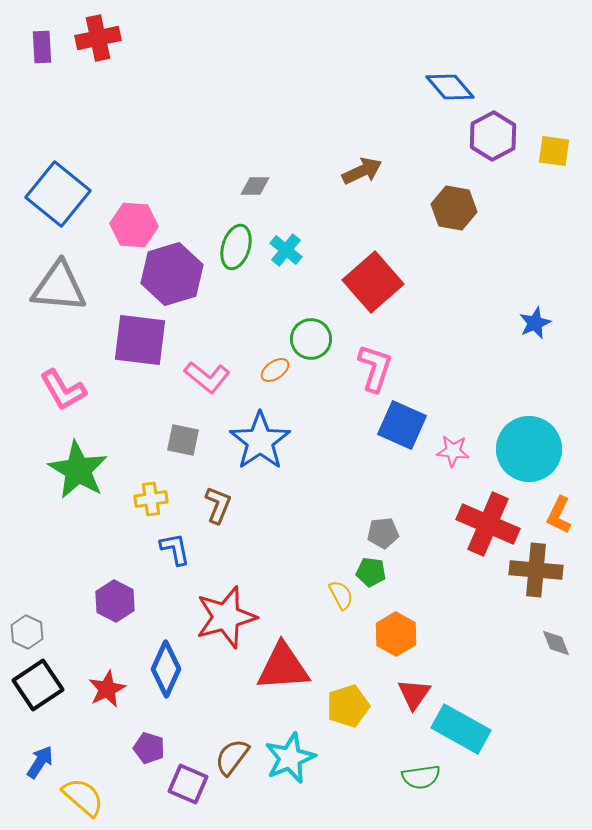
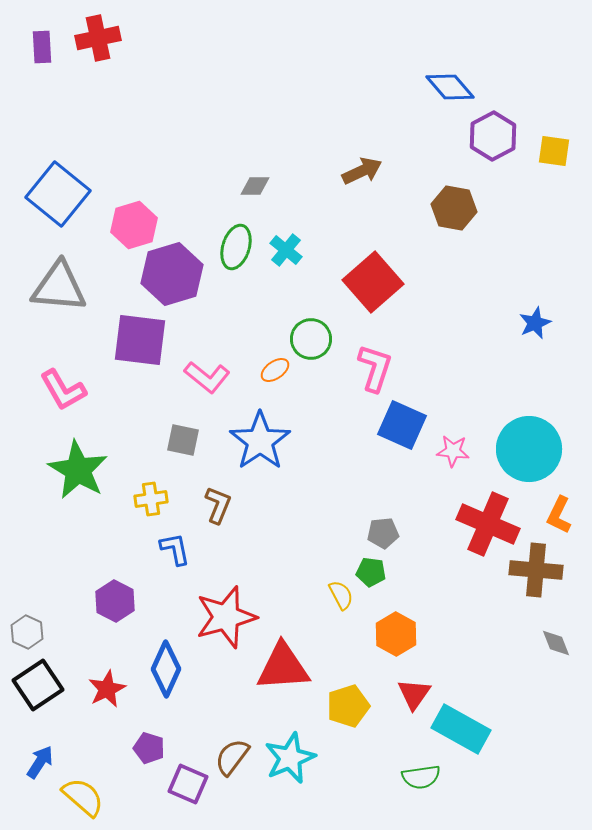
pink hexagon at (134, 225): rotated 21 degrees counterclockwise
